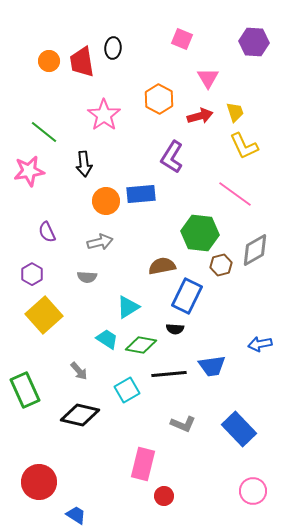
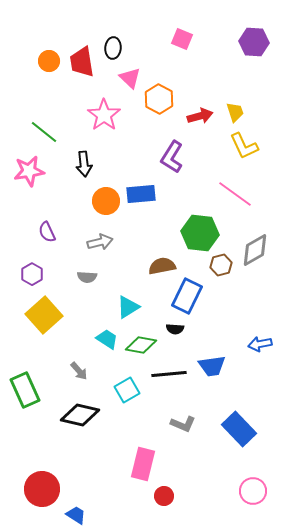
pink triangle at (208, 78): moved 78 px left; rotated 15 degrees counterclockwise
red circle at (39, 482): moved 3 px right, 7 px down
